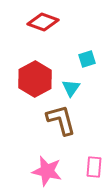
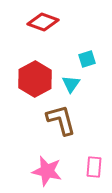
cyan triangle: moved 4 px up
